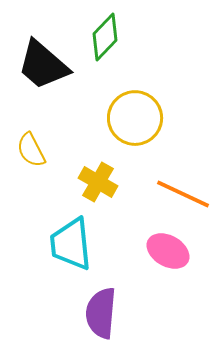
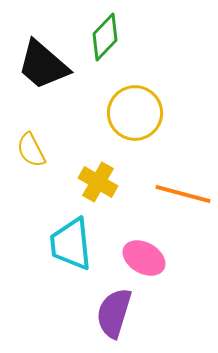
yellow circle: moved 5 px up
orange line: rotated 10 degrees counterclockwise
pink ellipse: moved 24 px left, 7 px down
purple semicircle: moved 13 px right; rotated 12 degrees clockwise
